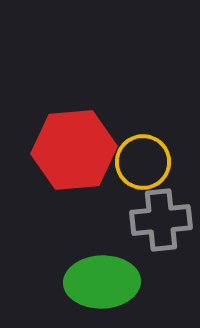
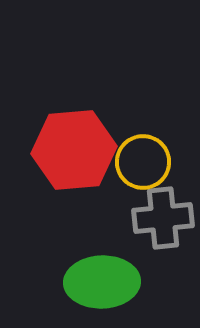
gray cross: moved 2 px right, 2 px up
